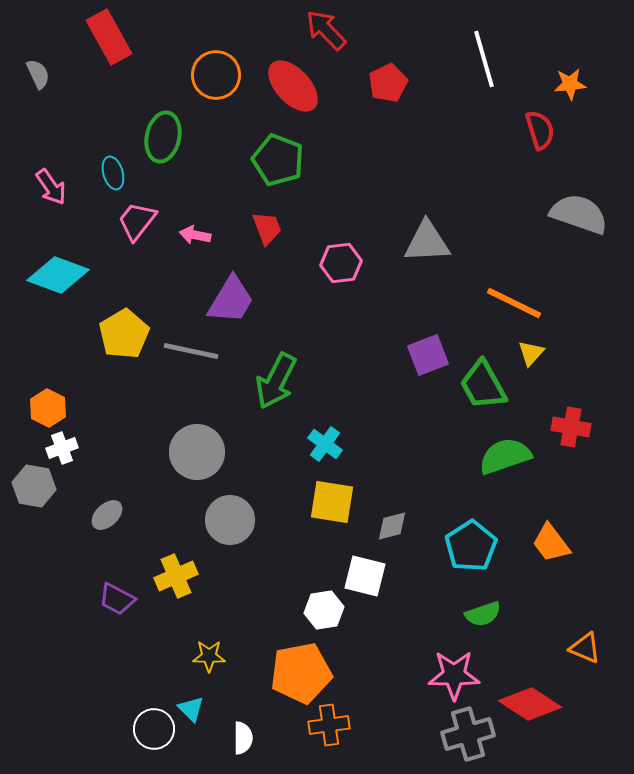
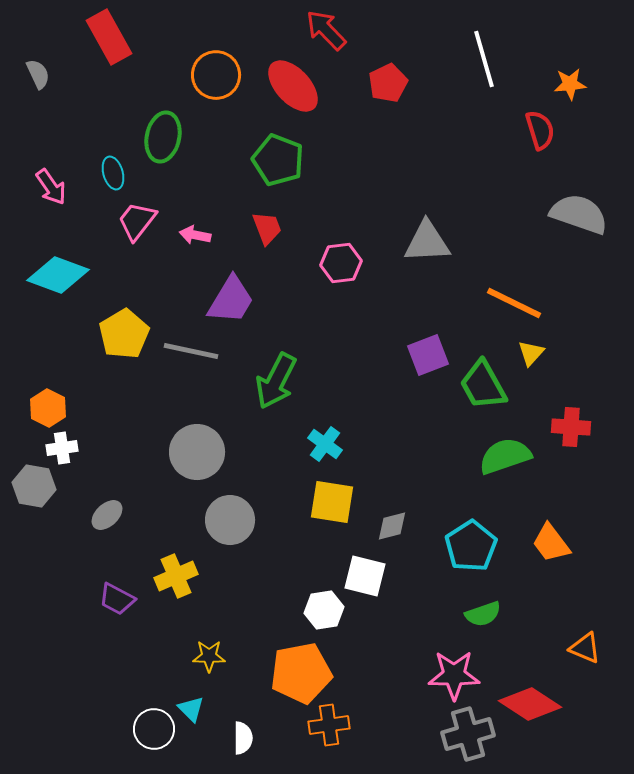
red cross at (571, 427): rotated 6 degrees counterclockwise
white cross at (62, 448): rotated 12 degrees clockwise
